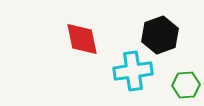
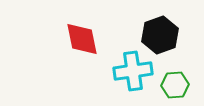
green hexagon: moved 11 px left
